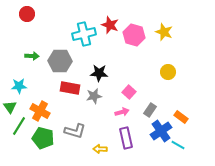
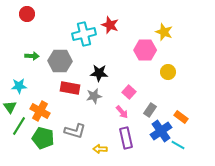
pink hexagon: moved 11 px right, 15 px down; rotated 15 degrees counterclockwise
pink arrow: rotated 64 degrees clockwise
